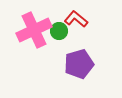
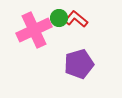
green circle: moved 13 px up
